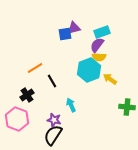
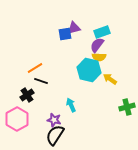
cyan hexagon: rotated 25 degrees counterclockwise
black line: moved 11 px left; rotated 40 degrees counterclockwise
green cross: rotated 21 degrees counterclockwise
pink hexagon: rotated 10 degrees clockwise
black semicircle: moved 2 px right
